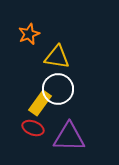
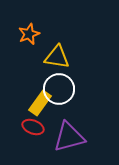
white circle: moved 1 px right
red ellipse: moved 1 px up
purple triangle: rotated 16 degrees counterclockwise
